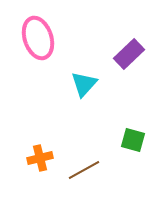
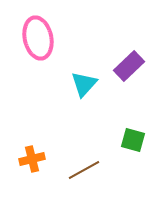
pink ellipse: rotated 6 degrees clockwise
purple rectangle: moved 12 px down
orange cross: moved 8 px left, 1 px down
